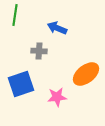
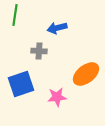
blue arrow: rotated 36 degrees counterclockwise
